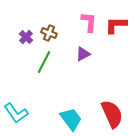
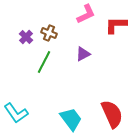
pink L-shape: moved 3 px left, 8 px up; rotated 60 degrees clockwise
